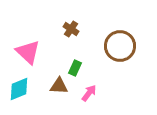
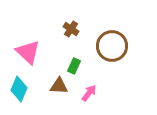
brown circle: moved 8 px left
green rectangle: moved 1 px left, 2 px up
cyan diamond: rotated 45 degrees counterclockwise
